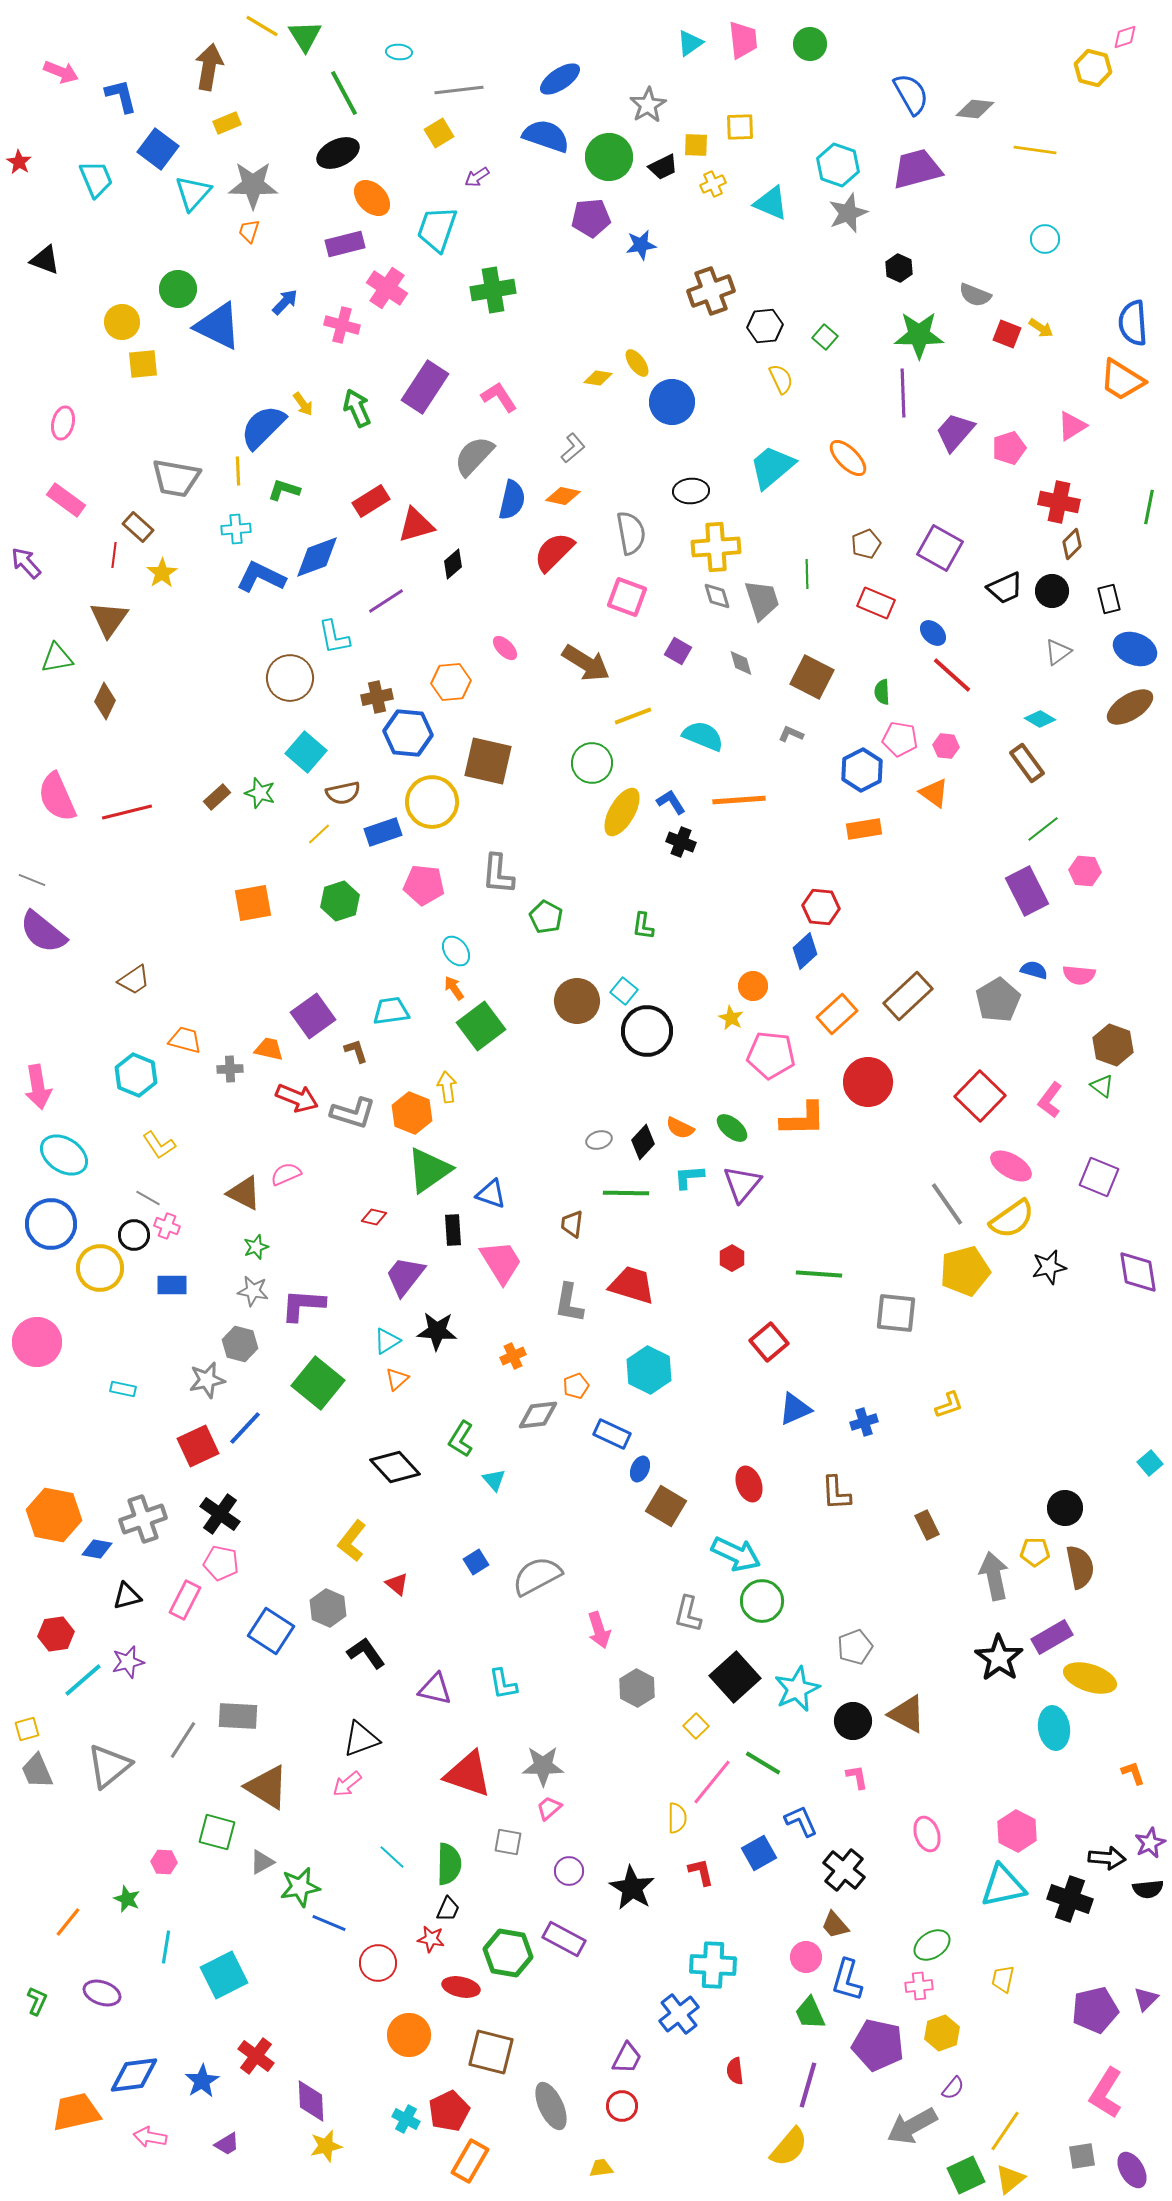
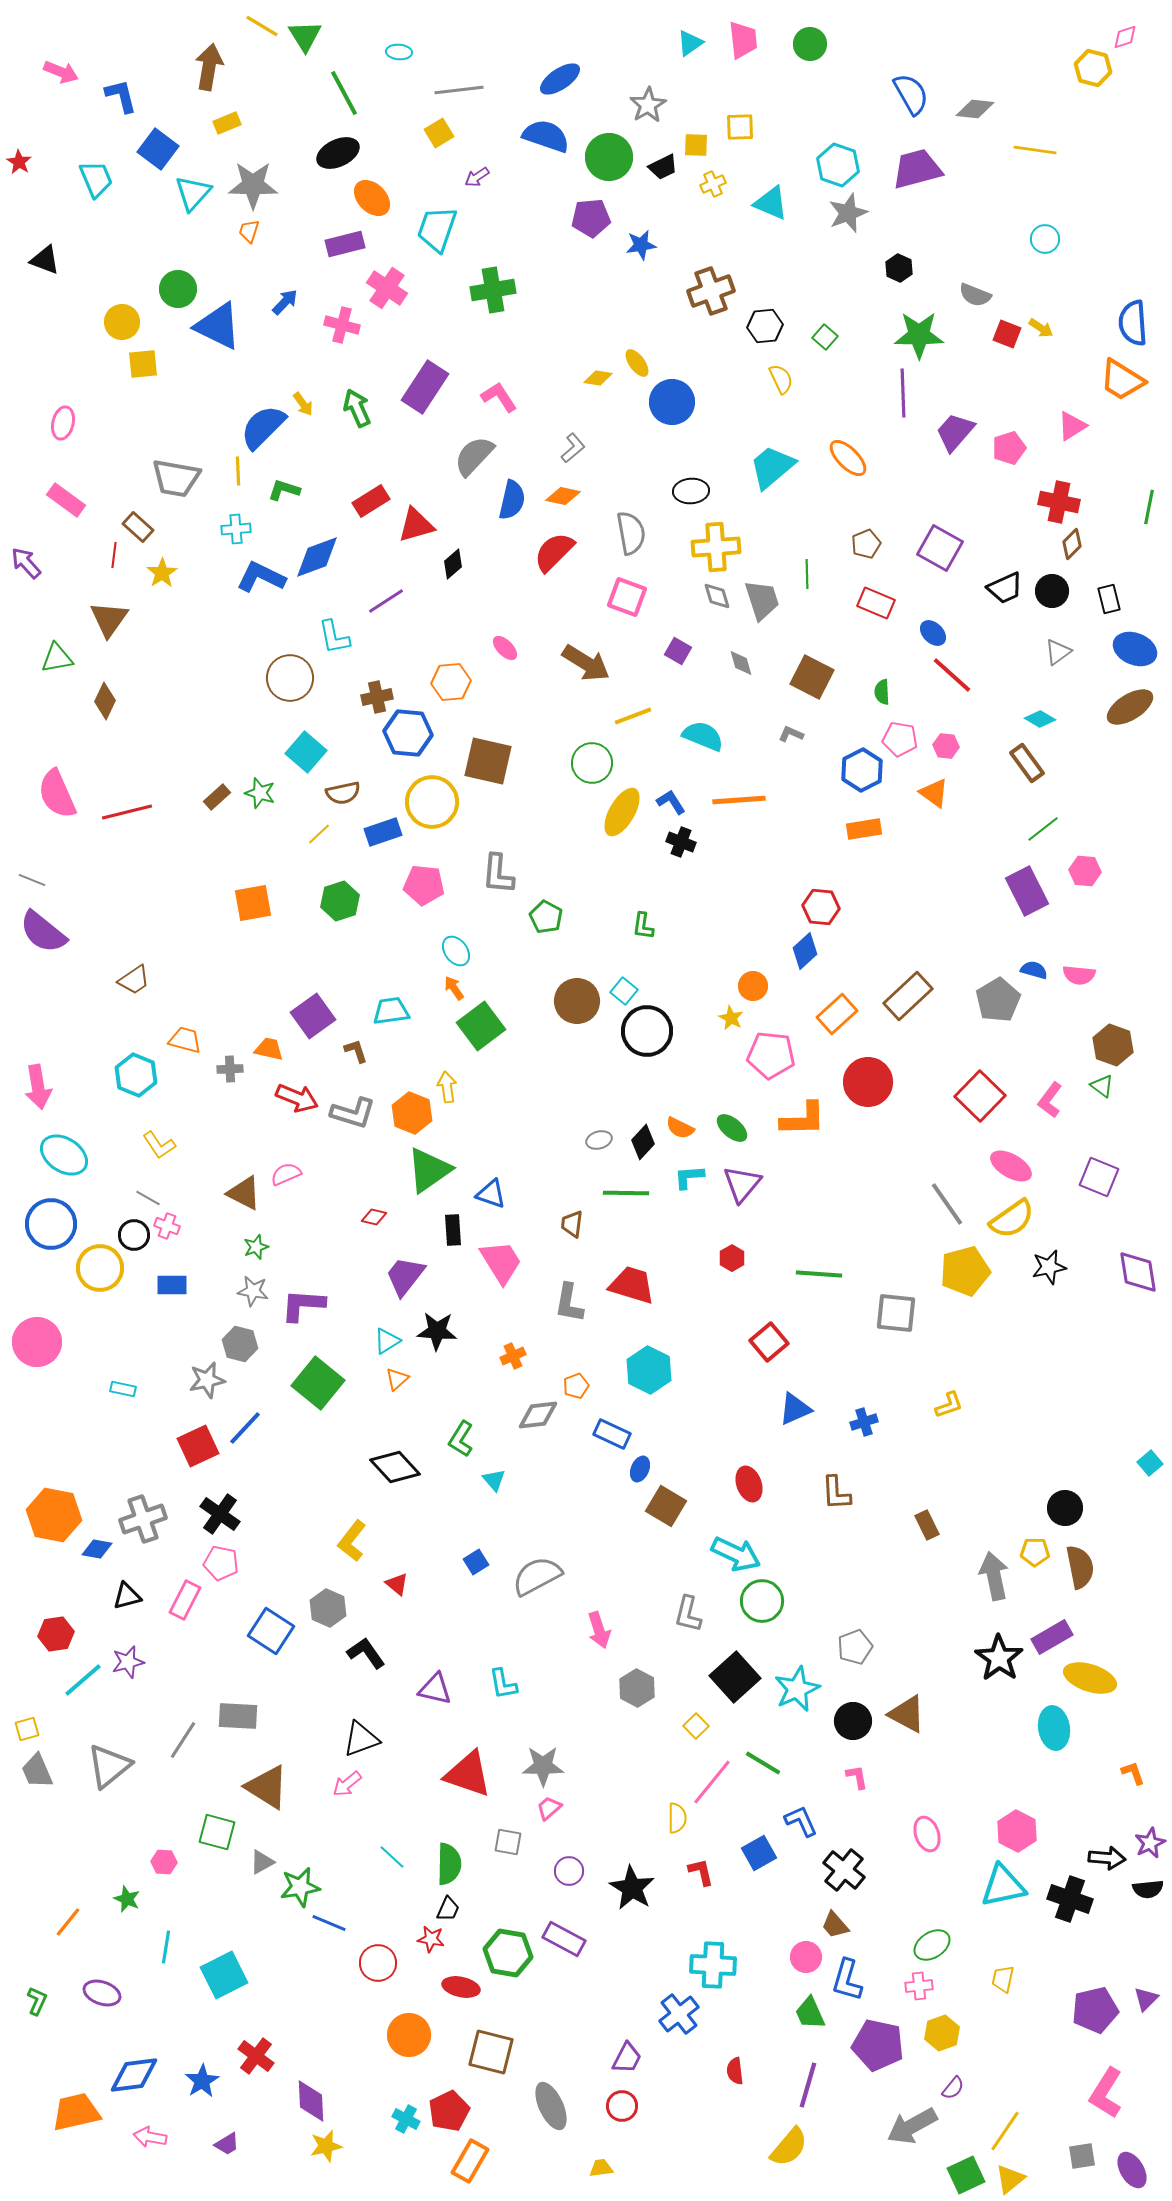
pink semicircle at (57, 797): moved 3 px up
